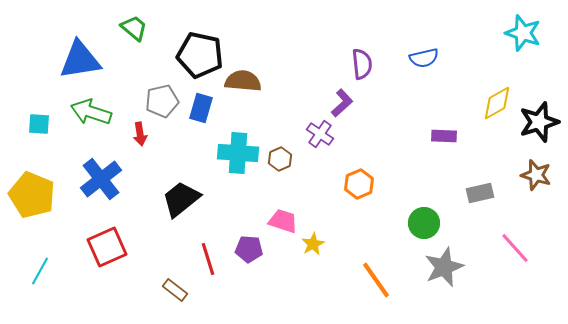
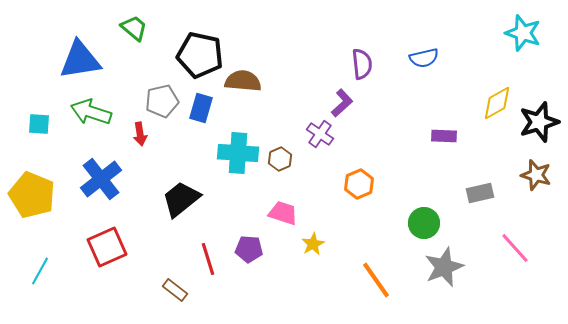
pink trapezoid: moved 8 px up
